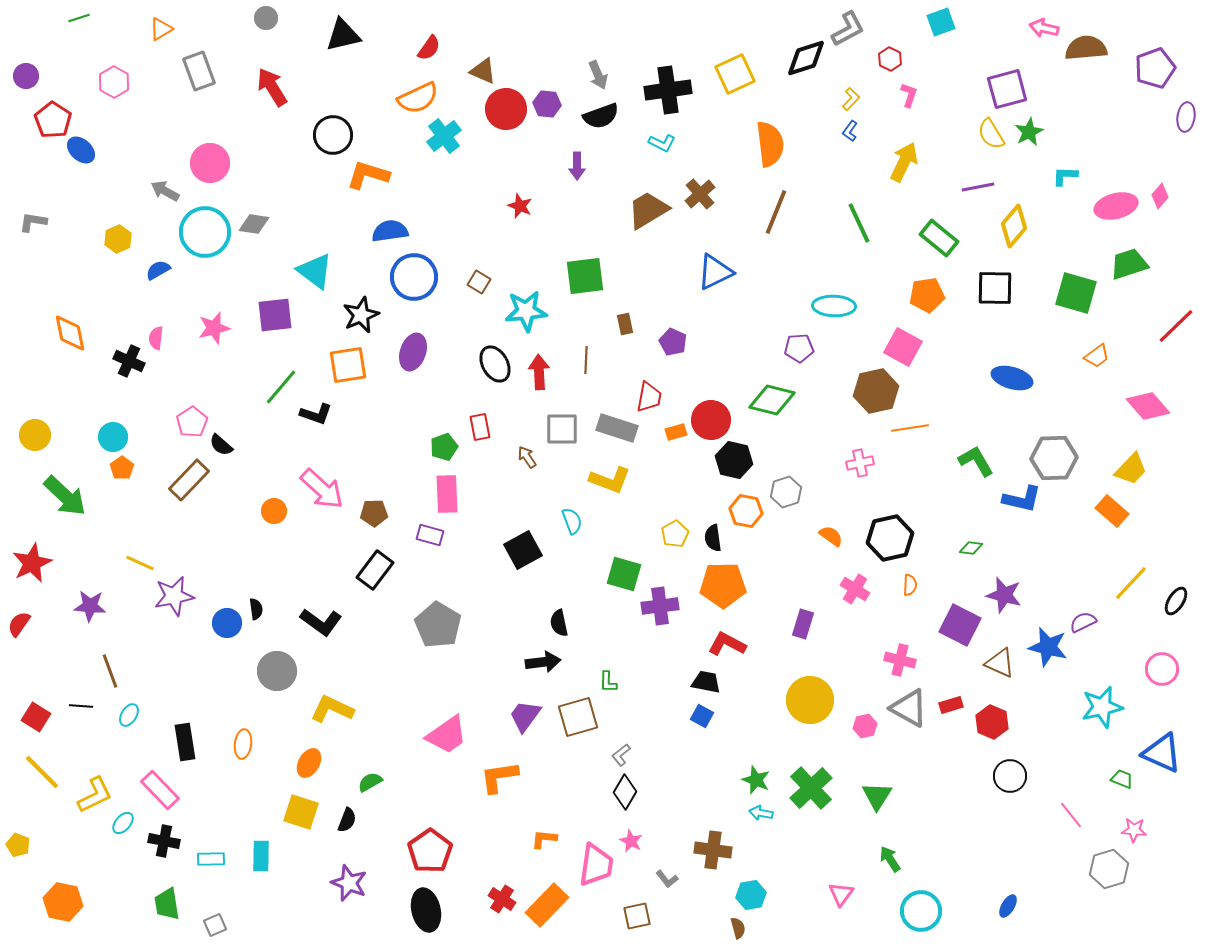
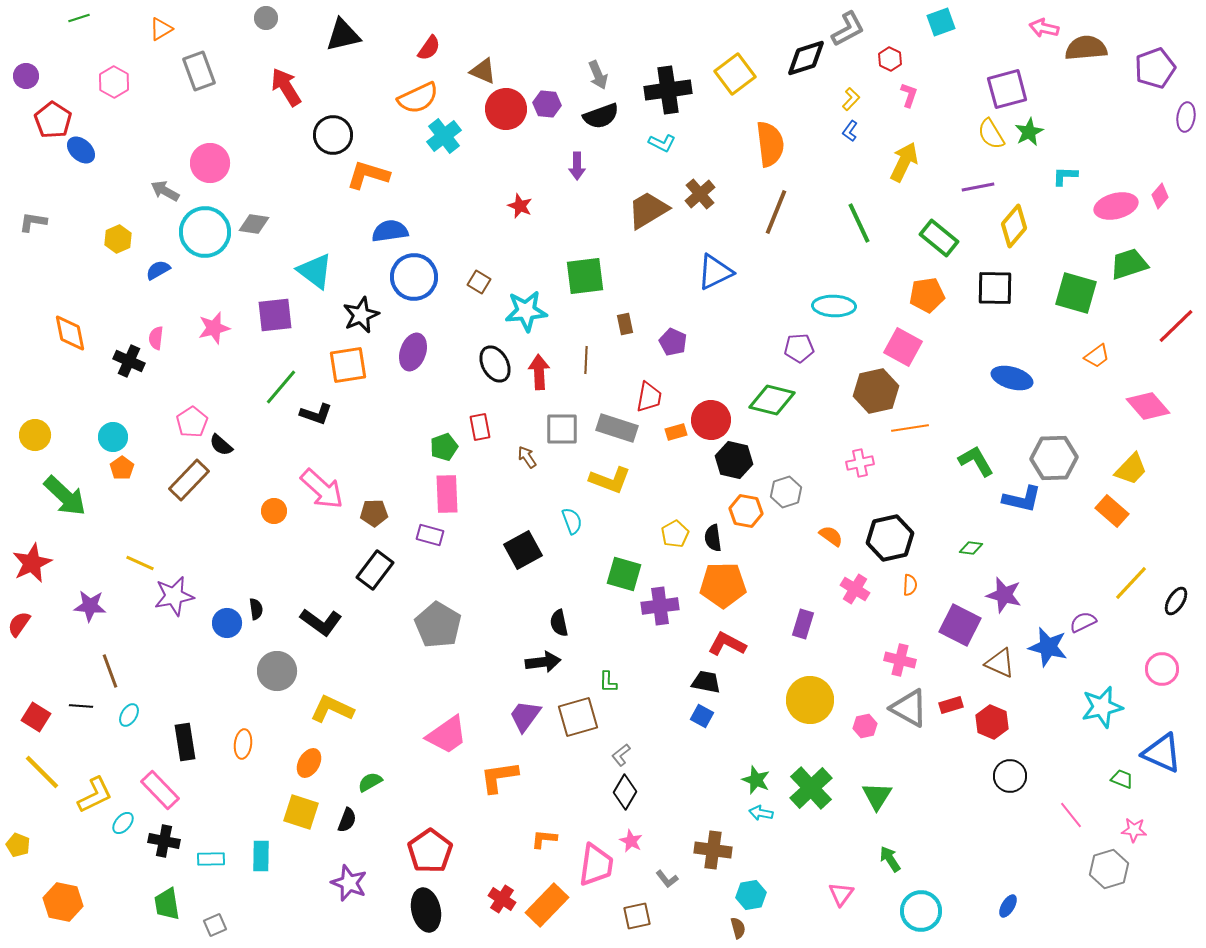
yellow square at (735, 74): rotated 12 degrees counterclockwise
red arrow at (272, 87): moved 14 px right
